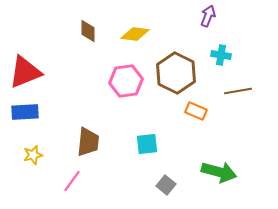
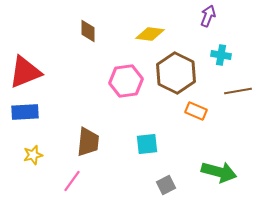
yellow diamond: moved 15 px right
gray square: rotated 24 degrees clockwise
